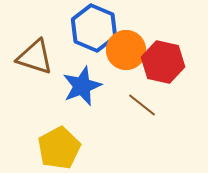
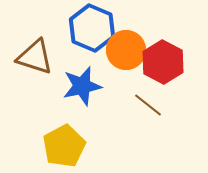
blue hexagon: moved 2 px left
red hexagon: rotated 15 degrees clockwise
blue star: rotated 9 degrees clockwise
brown line: moved 6 px right
yellow pentagon: moved 5 px right, 2 px up
